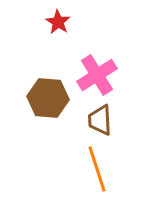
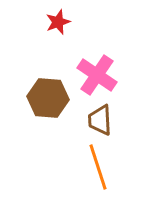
red star: rotated 20 degrees clockwise
pink cross: rotated 24 degrees counterclockwise
orange line: moved 1 px right, 2 px up
